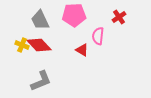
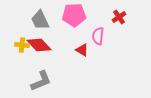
yellow cross: rotated 16 degrees counterclockwise
